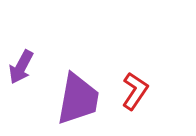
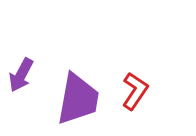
purple arrow: moved 8 px down
